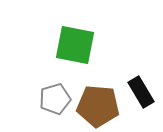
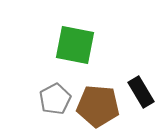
gray pentagon: rotated 12 degrees counterclockwise
